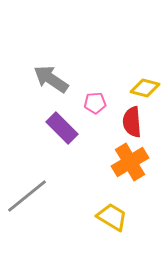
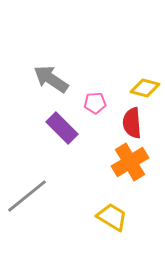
red semicircle: moved 1 px down
